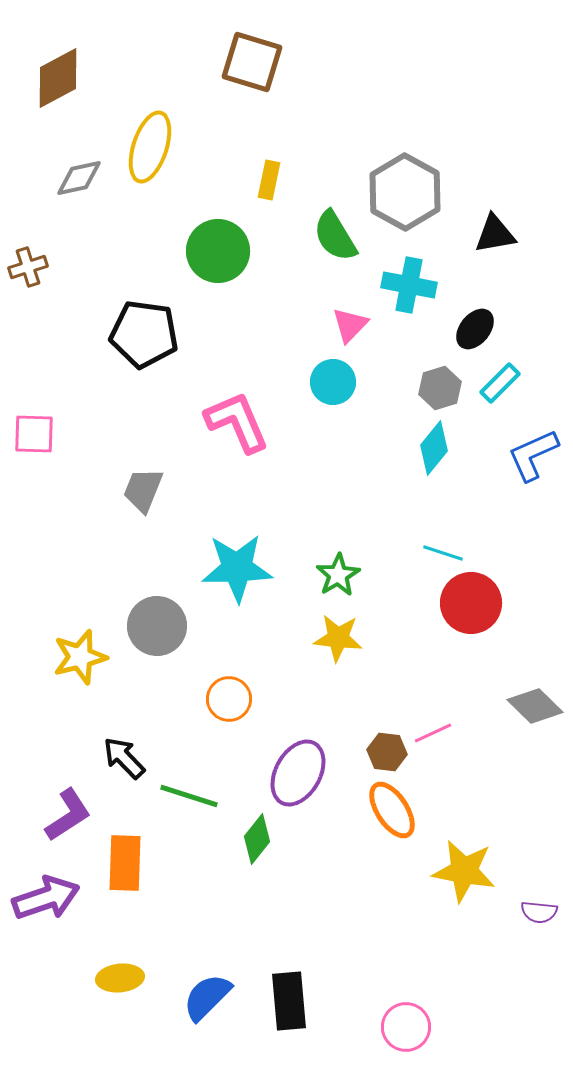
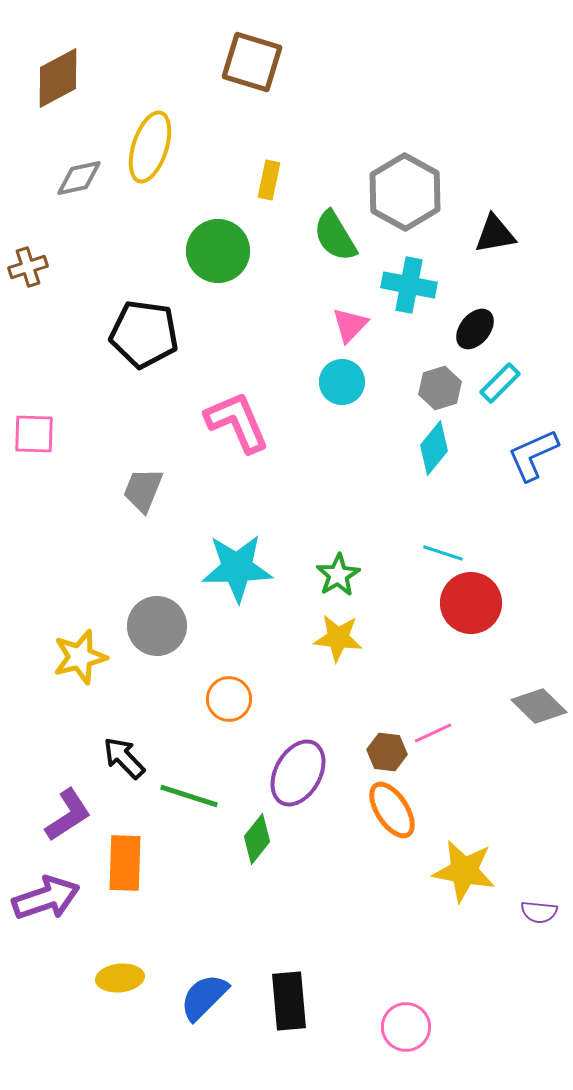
cyan circle at (333, 382): moved 9 px right
gray diamond at (535, 706): moved 4 px right
blue semicircle at (207, 997): moved 3 px left
